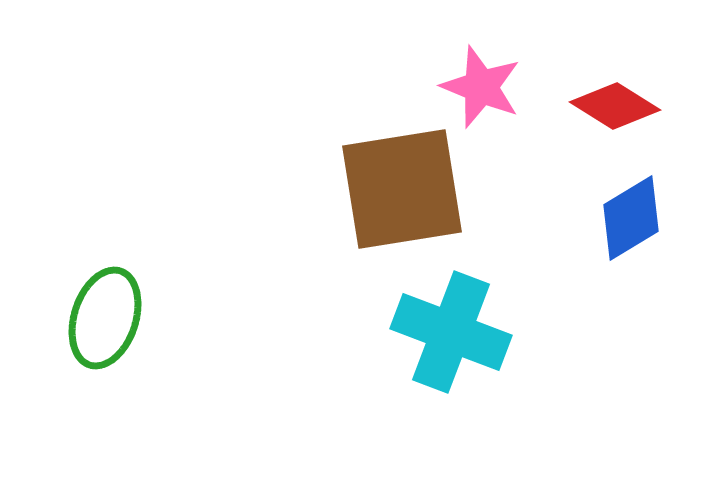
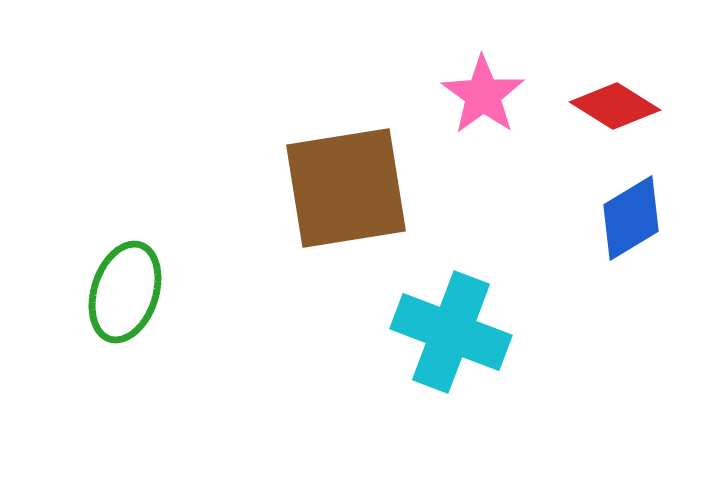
pink star: moved 2 px right, 8 px down; rotated 14 degrees clockwise
brown square: moved 56 px left, 1 px up
green ellipse: moved 20 px right, 26 px up
